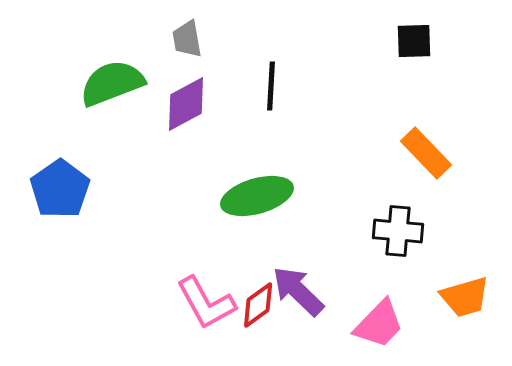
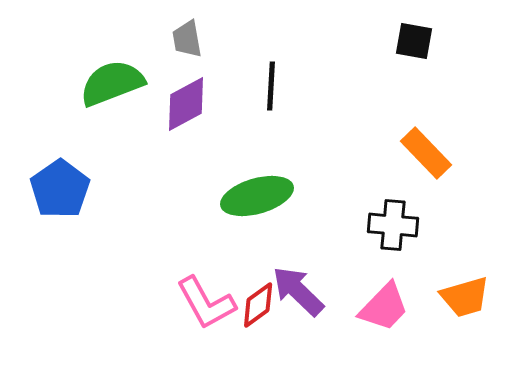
black square: rotated 12 degrees clockwise
black cross: moved 5 px left, 6 px up
pink trapezoid: moved 5 px right, 17 px up
